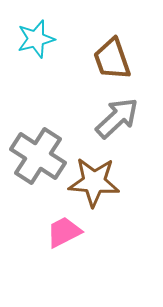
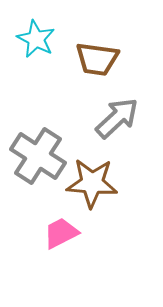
cyan star: rotated 30 degrees counterclockwise
brown trapezoid: moved 15 px left; rotated 63 degrees counterclockwise
brown star: moved 2 px left, 1 px down
pink trapezoid: moved 3 px left, 1 px down
